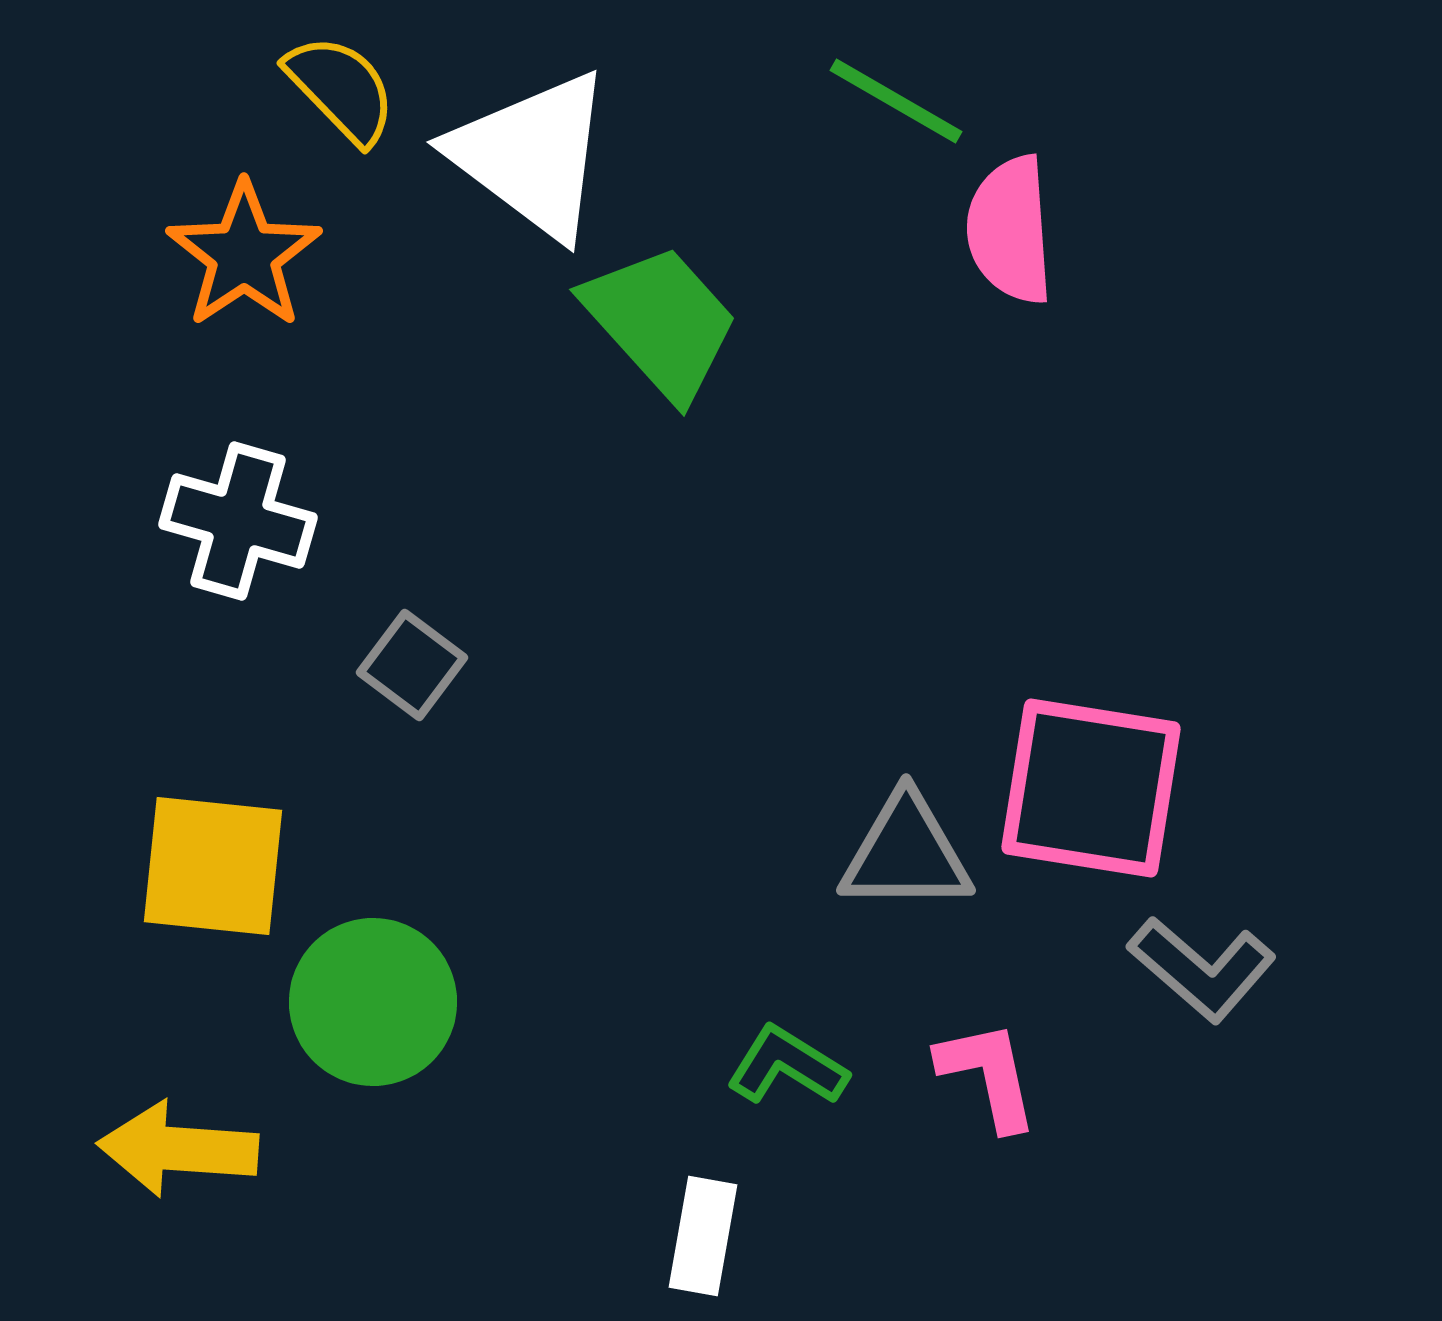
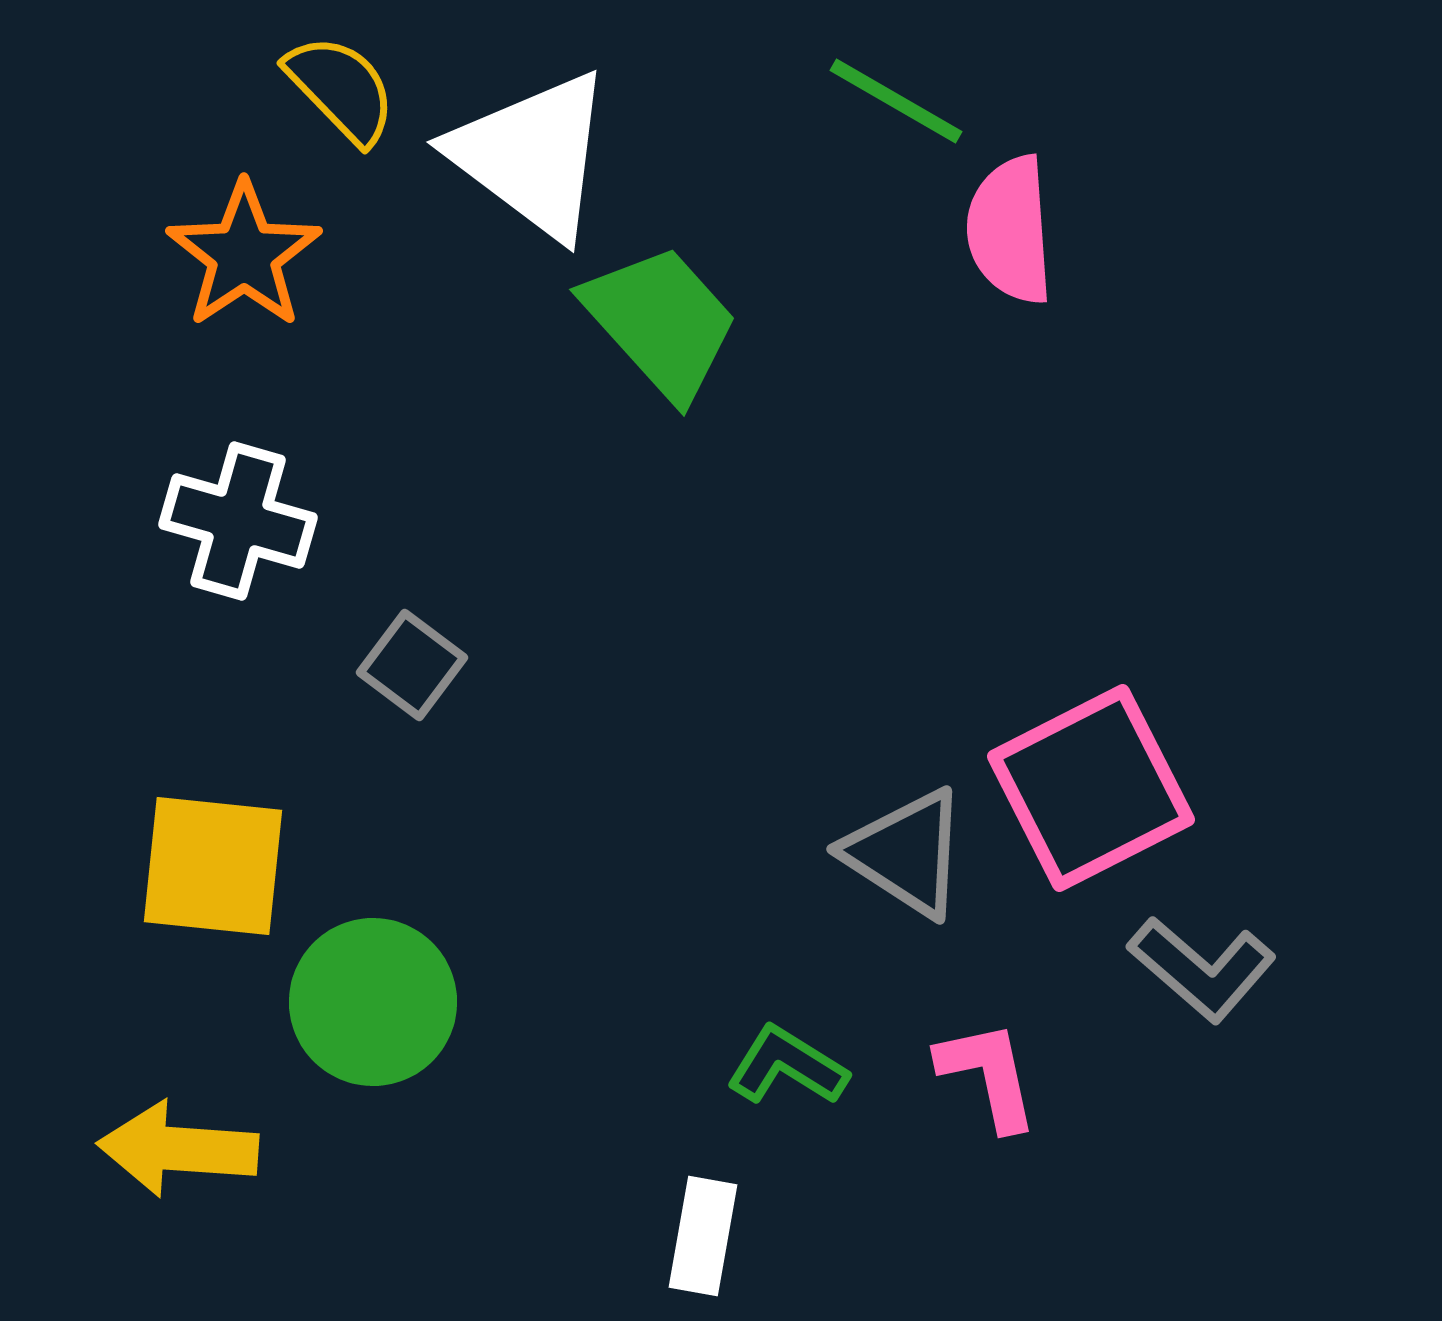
pink square: rotated 36 degrees counterclockwise
gray triangle: rotated 33 degrees clockwise
